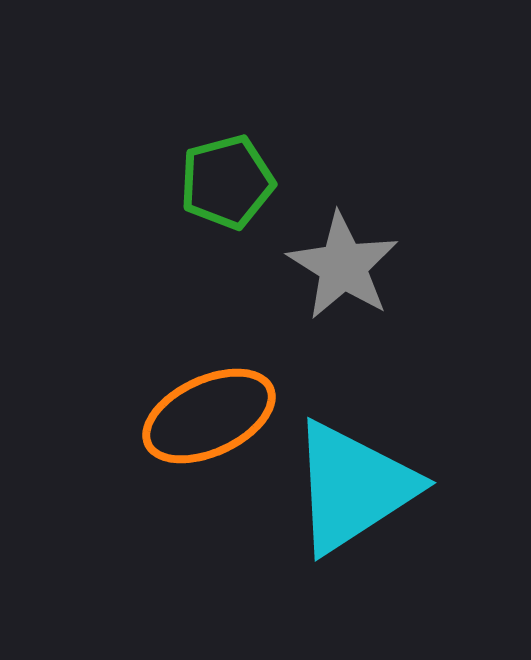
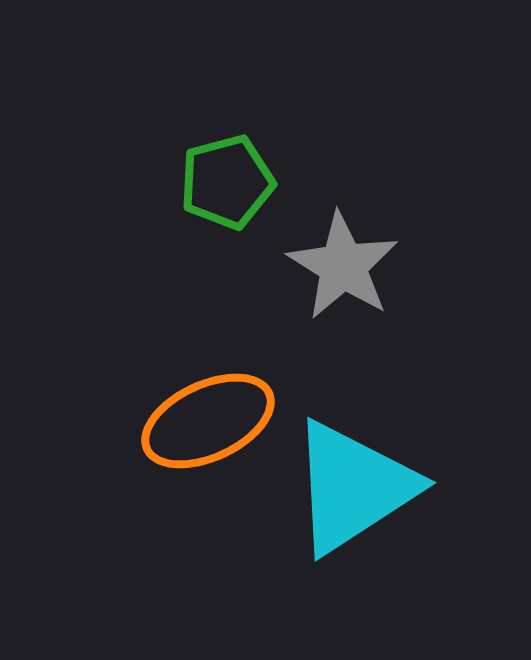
orange ellipse: moved 1 px left, 5 px down
